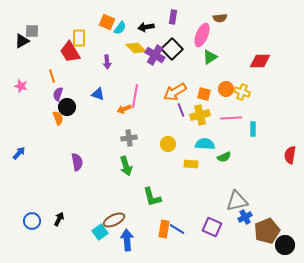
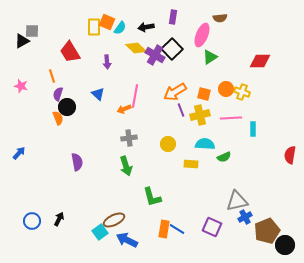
yellow rectangle at (79, 38): moved 15 px right, 11 px up
blue triangle at (98, 94): rotated 24 degrees clockwise
blue arrow at (127, 240): rotated 60 degrees counterclockwise
